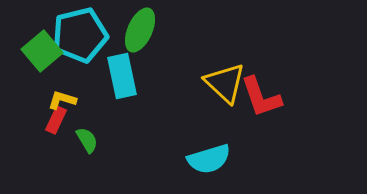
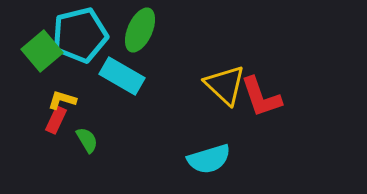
cyan rectangle: rotated 48 degrees counterclockwise
yellow triangle: moved 2 px down
